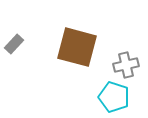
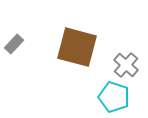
gray cross: rotated 35 degrees counterclockwise
